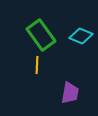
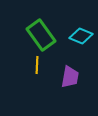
purple trapezoid: moved 16 px up
